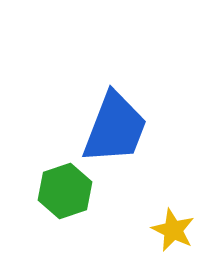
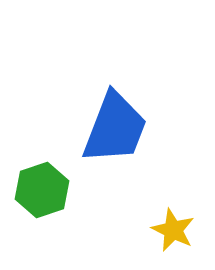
green hexagon: moved 23 px left, 1 px up
